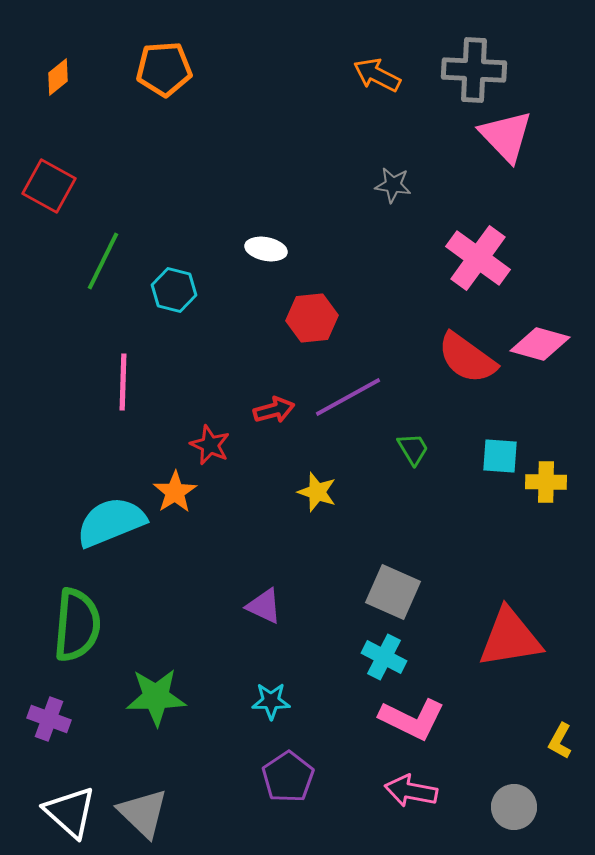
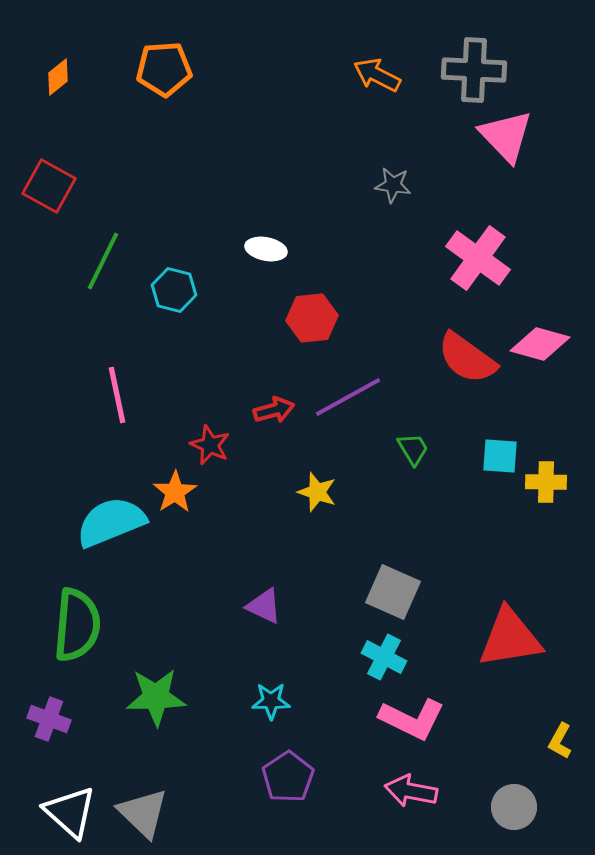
pink line: moved 6 px left, 13 px down; rotated 14 degrees counterclockwise
